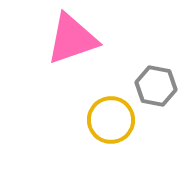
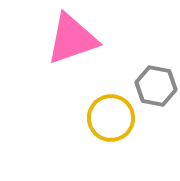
yellow circle: moved 2 px up
